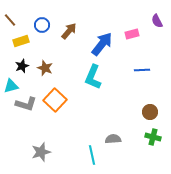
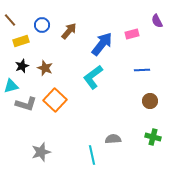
cyan L-shape: rotated 30 degrees clockwise
brown circle: moved 11 px up
